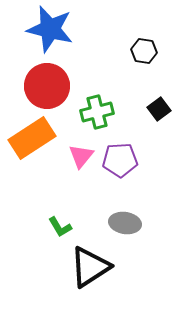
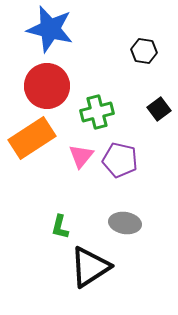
purple pentagon: rotated 16 degrees clockwise
green L-shape: rotated 45 degrees clockwise
